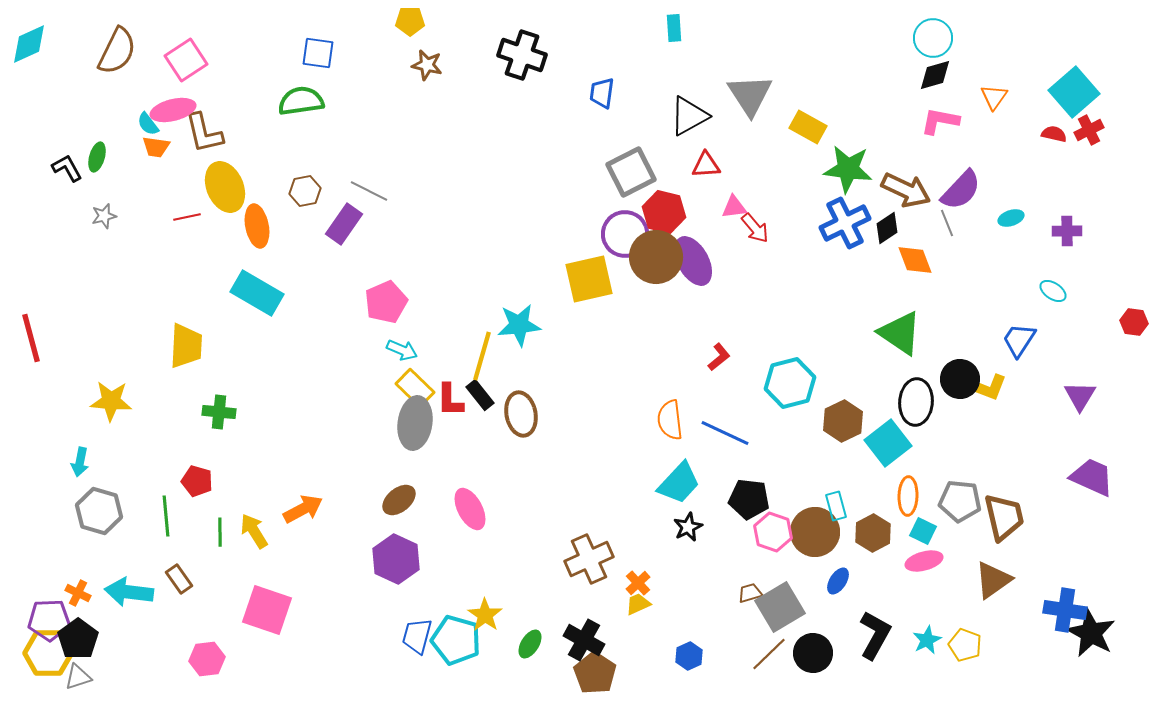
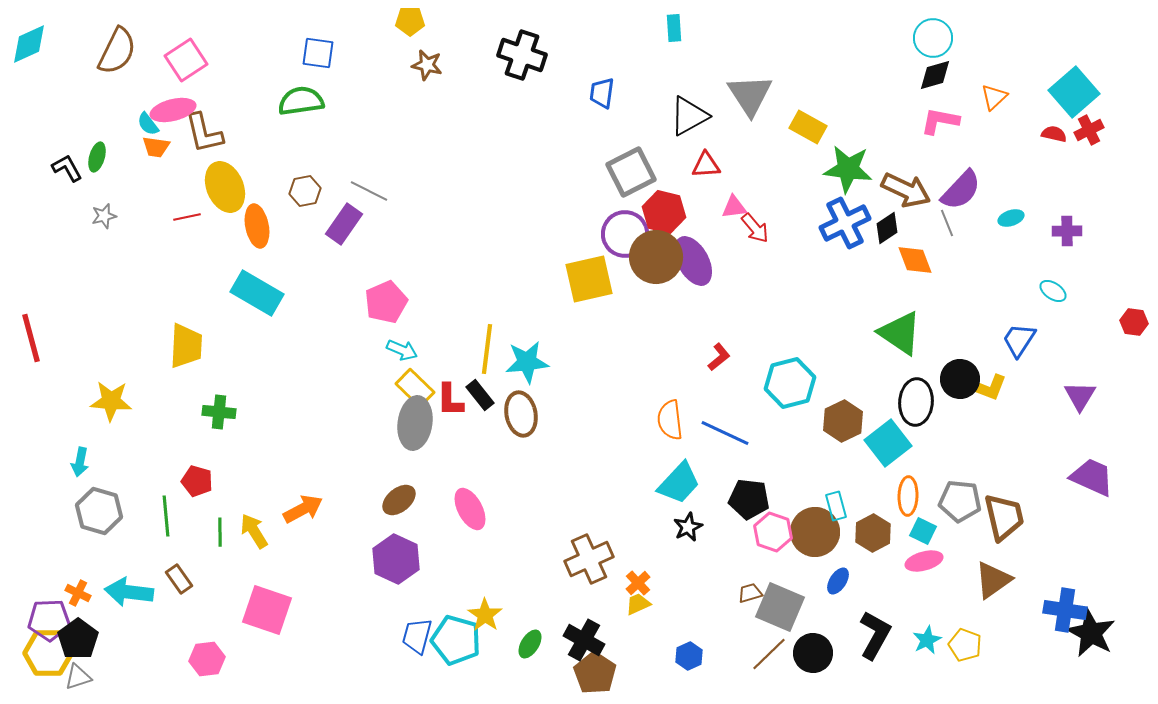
orange triangle at (994, 97): rotated 12 degrees clockwise
cyan star at (519, 325): moved 8 px right, 37 px down
yellow line at (482, 356): moved 5 px right, 7 px up; rotated 9 degrees counterclockwise
gray square at (780, 607): rotated 36 degrees counterclockwise
